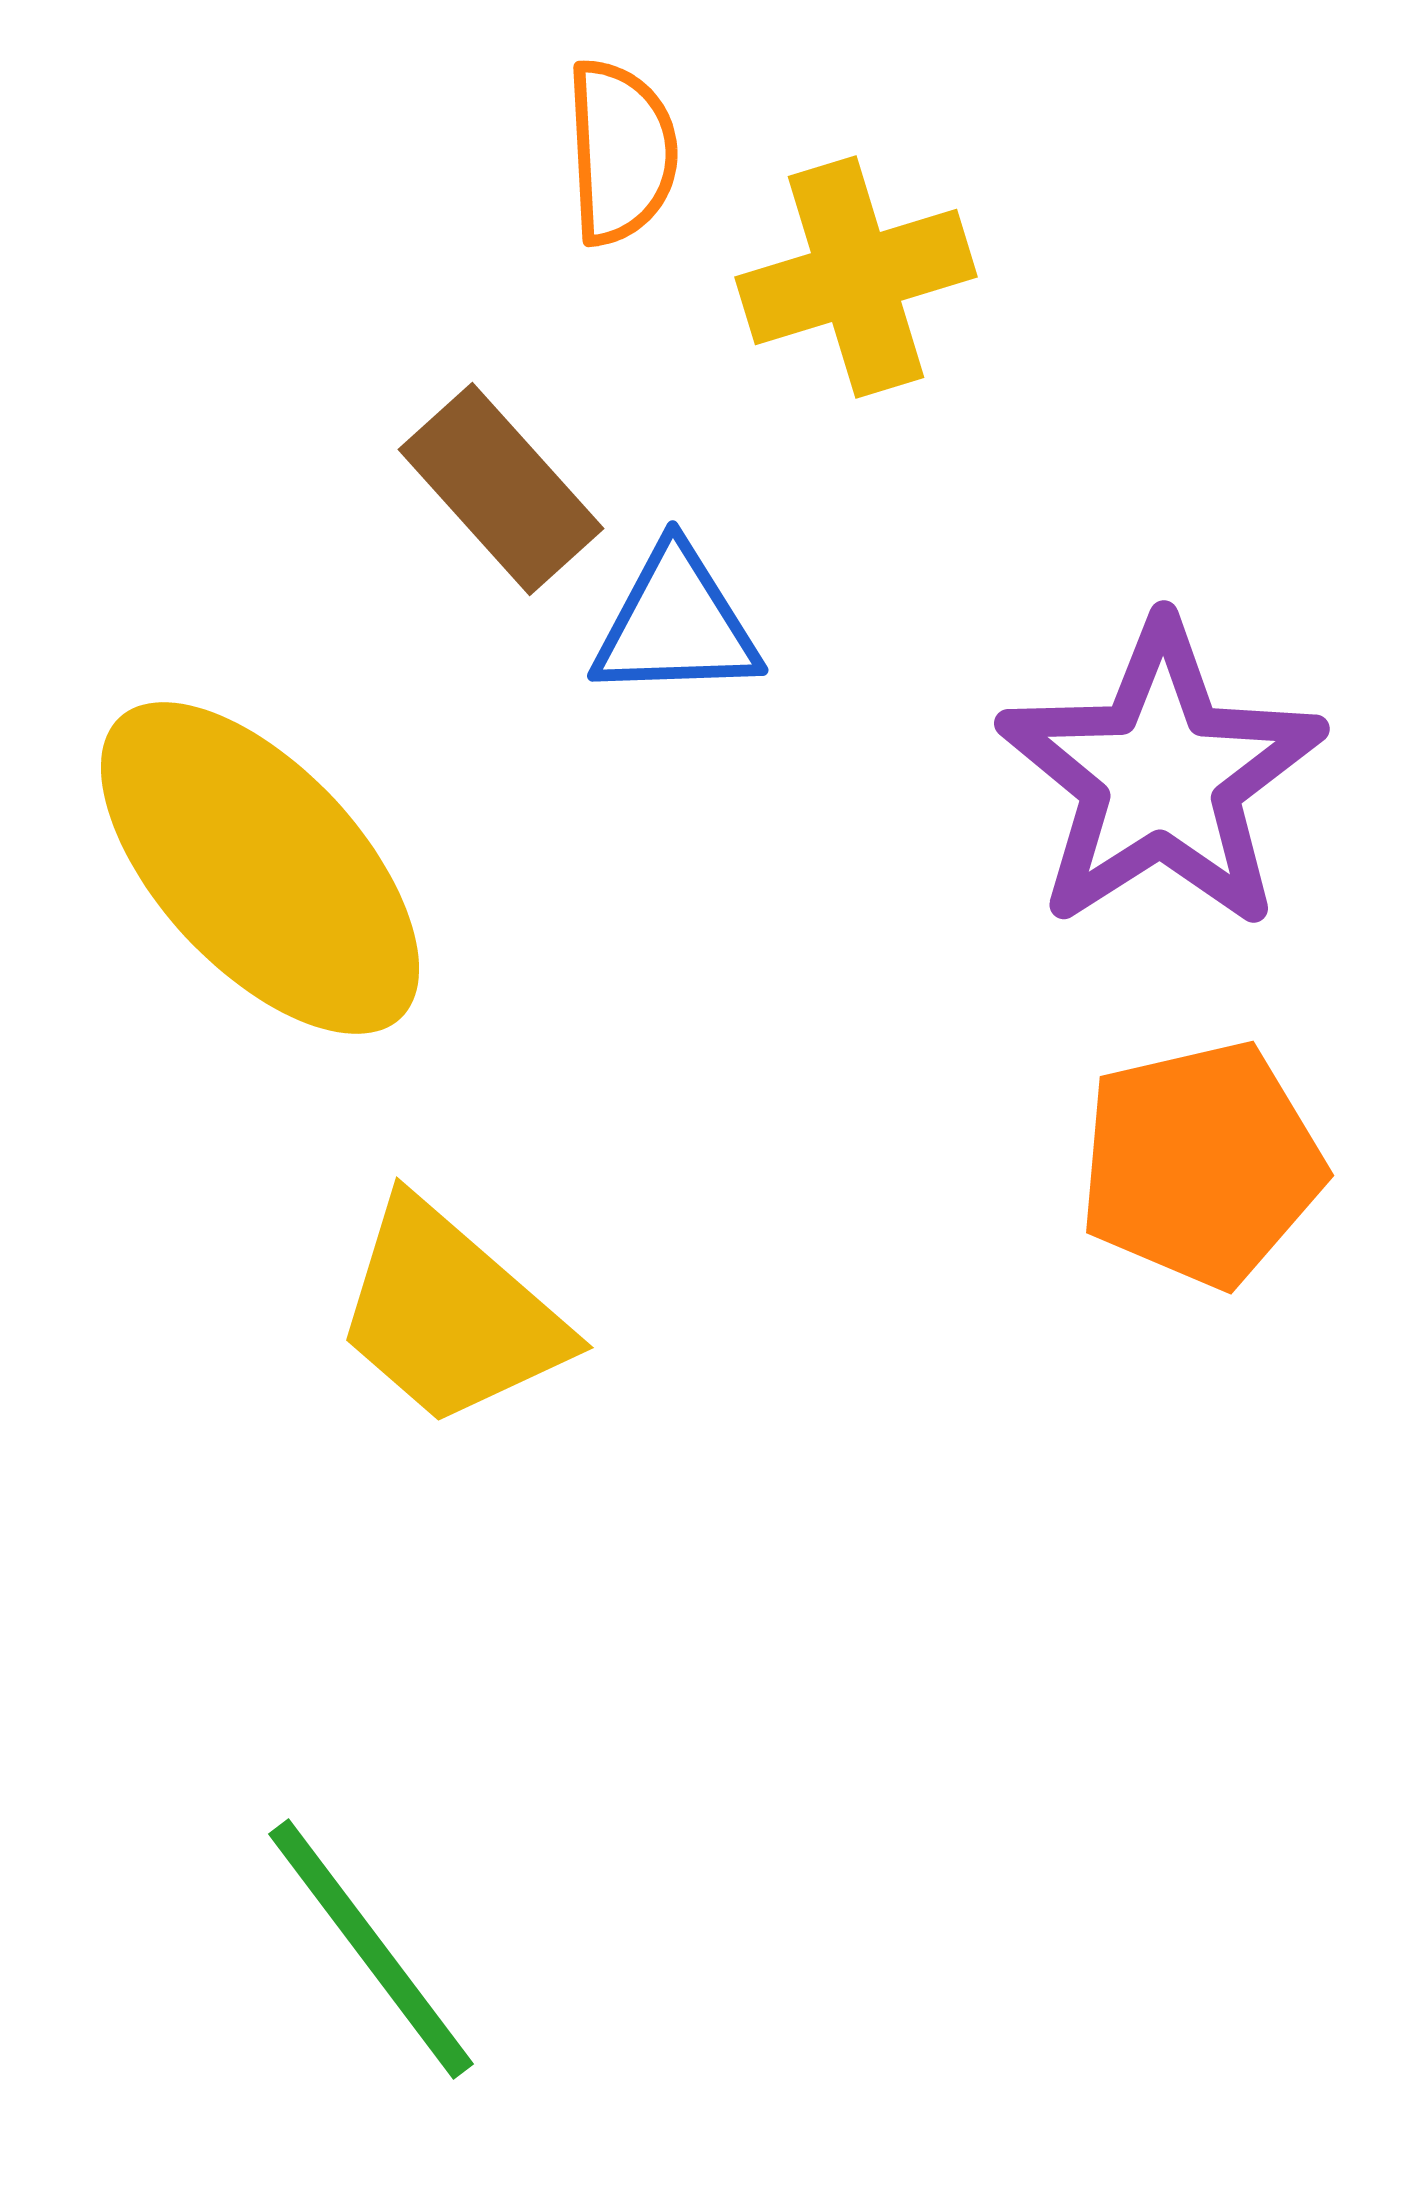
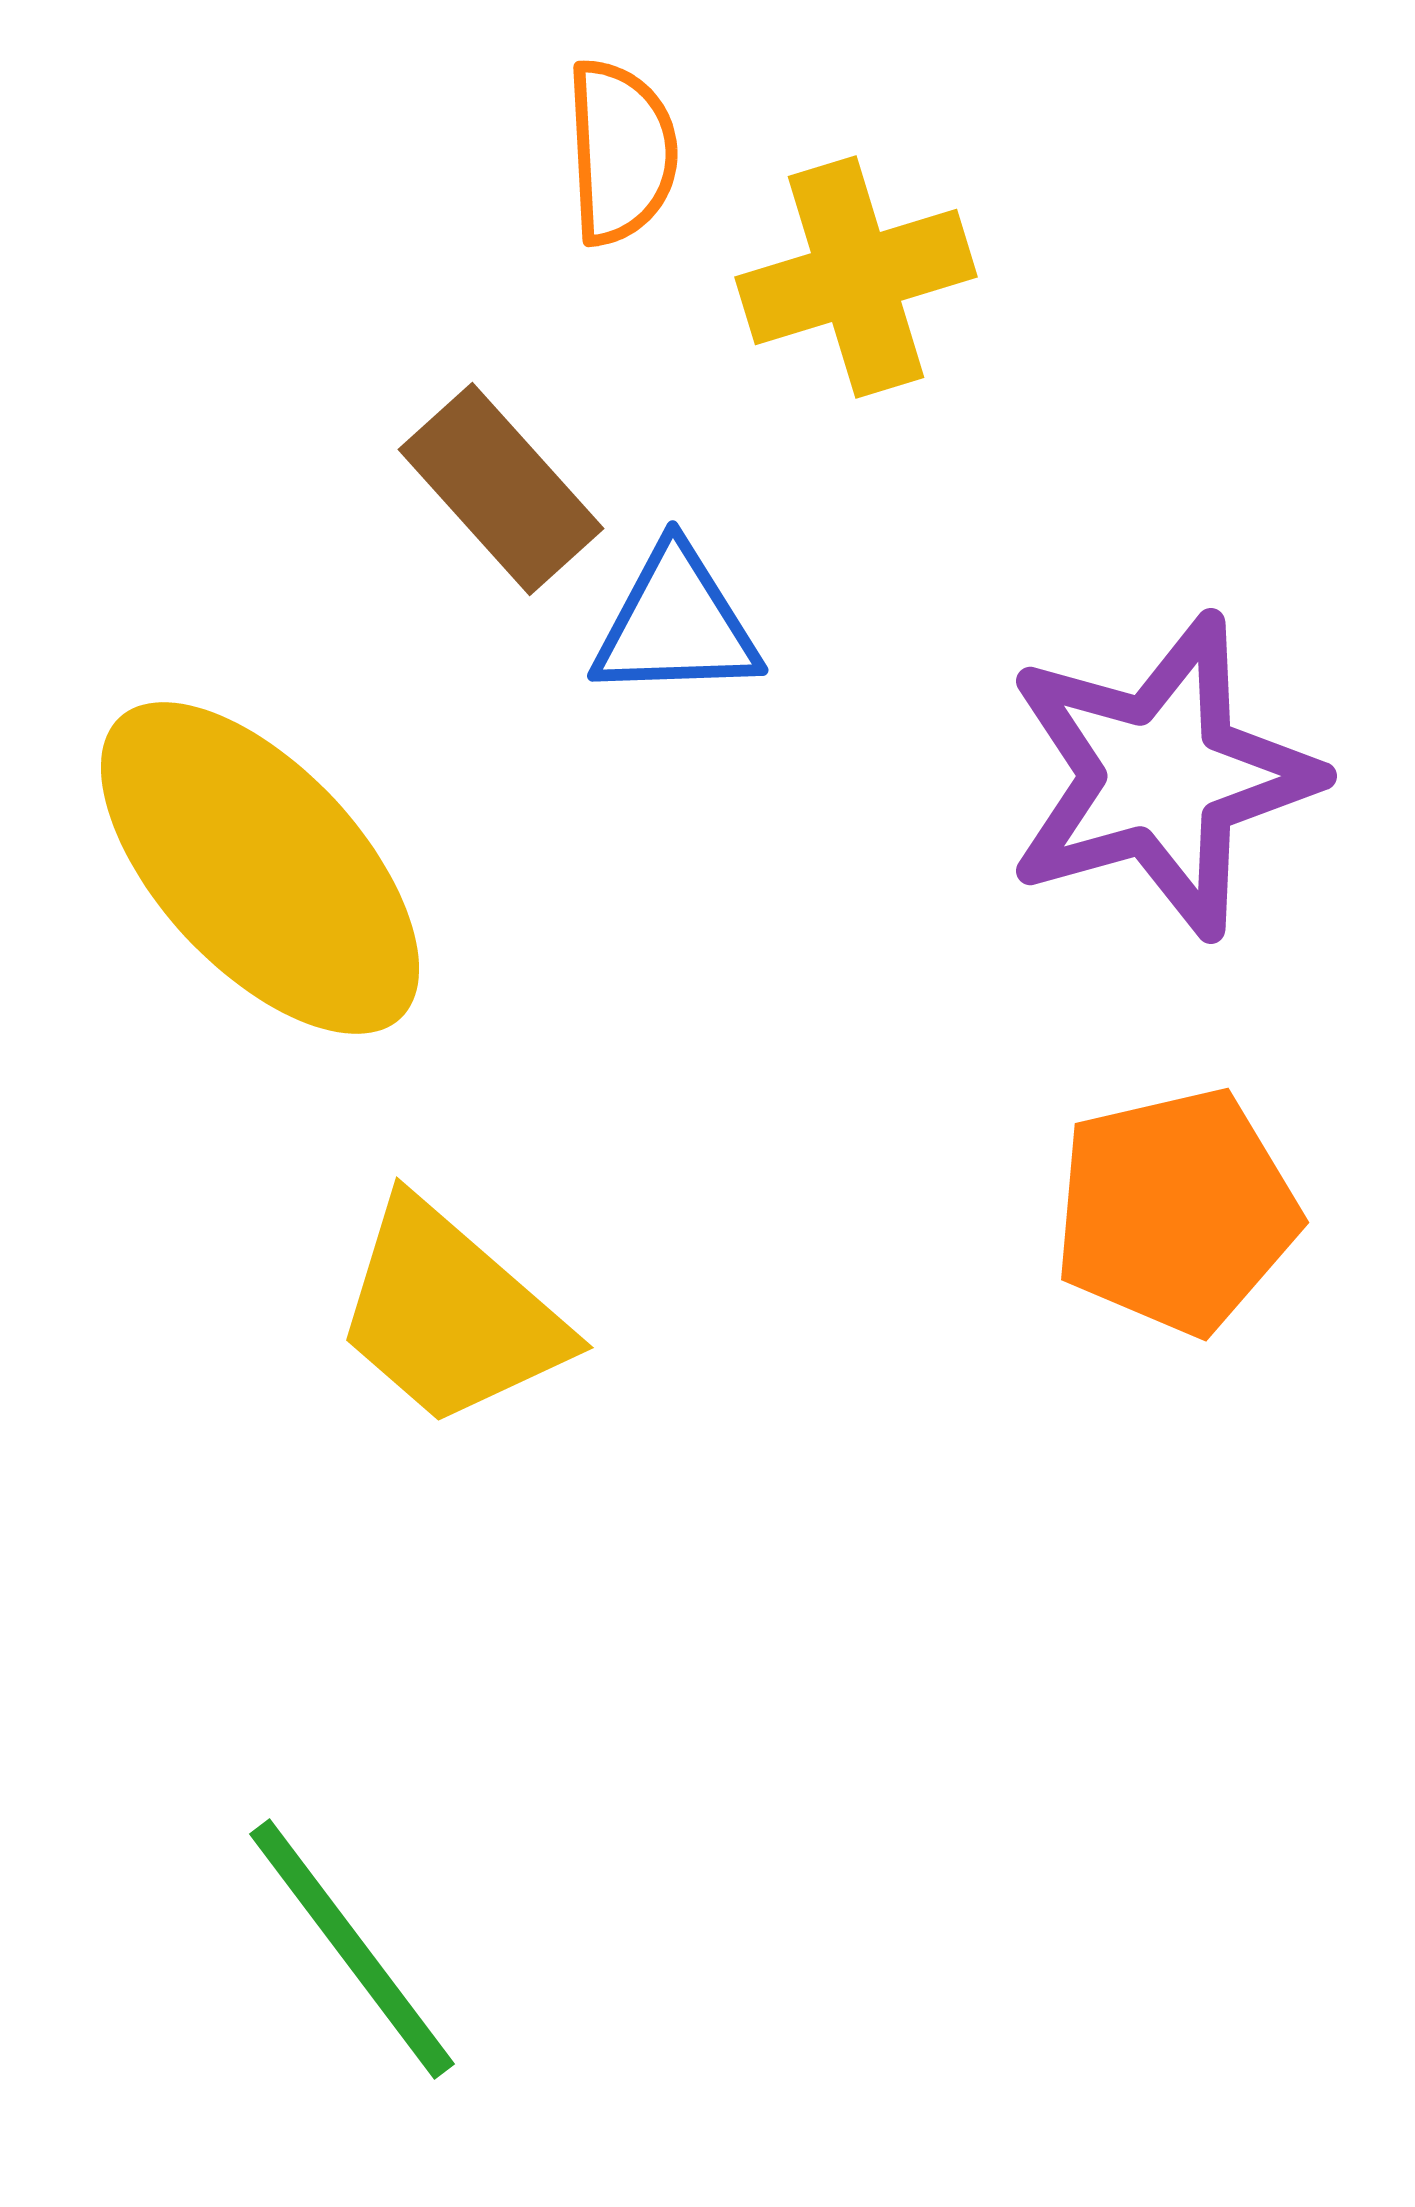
purple star: rotated 17 degrees clockwise
orange pentagon: moved 25 px left, 47 px down
green line: moved 19 px left
